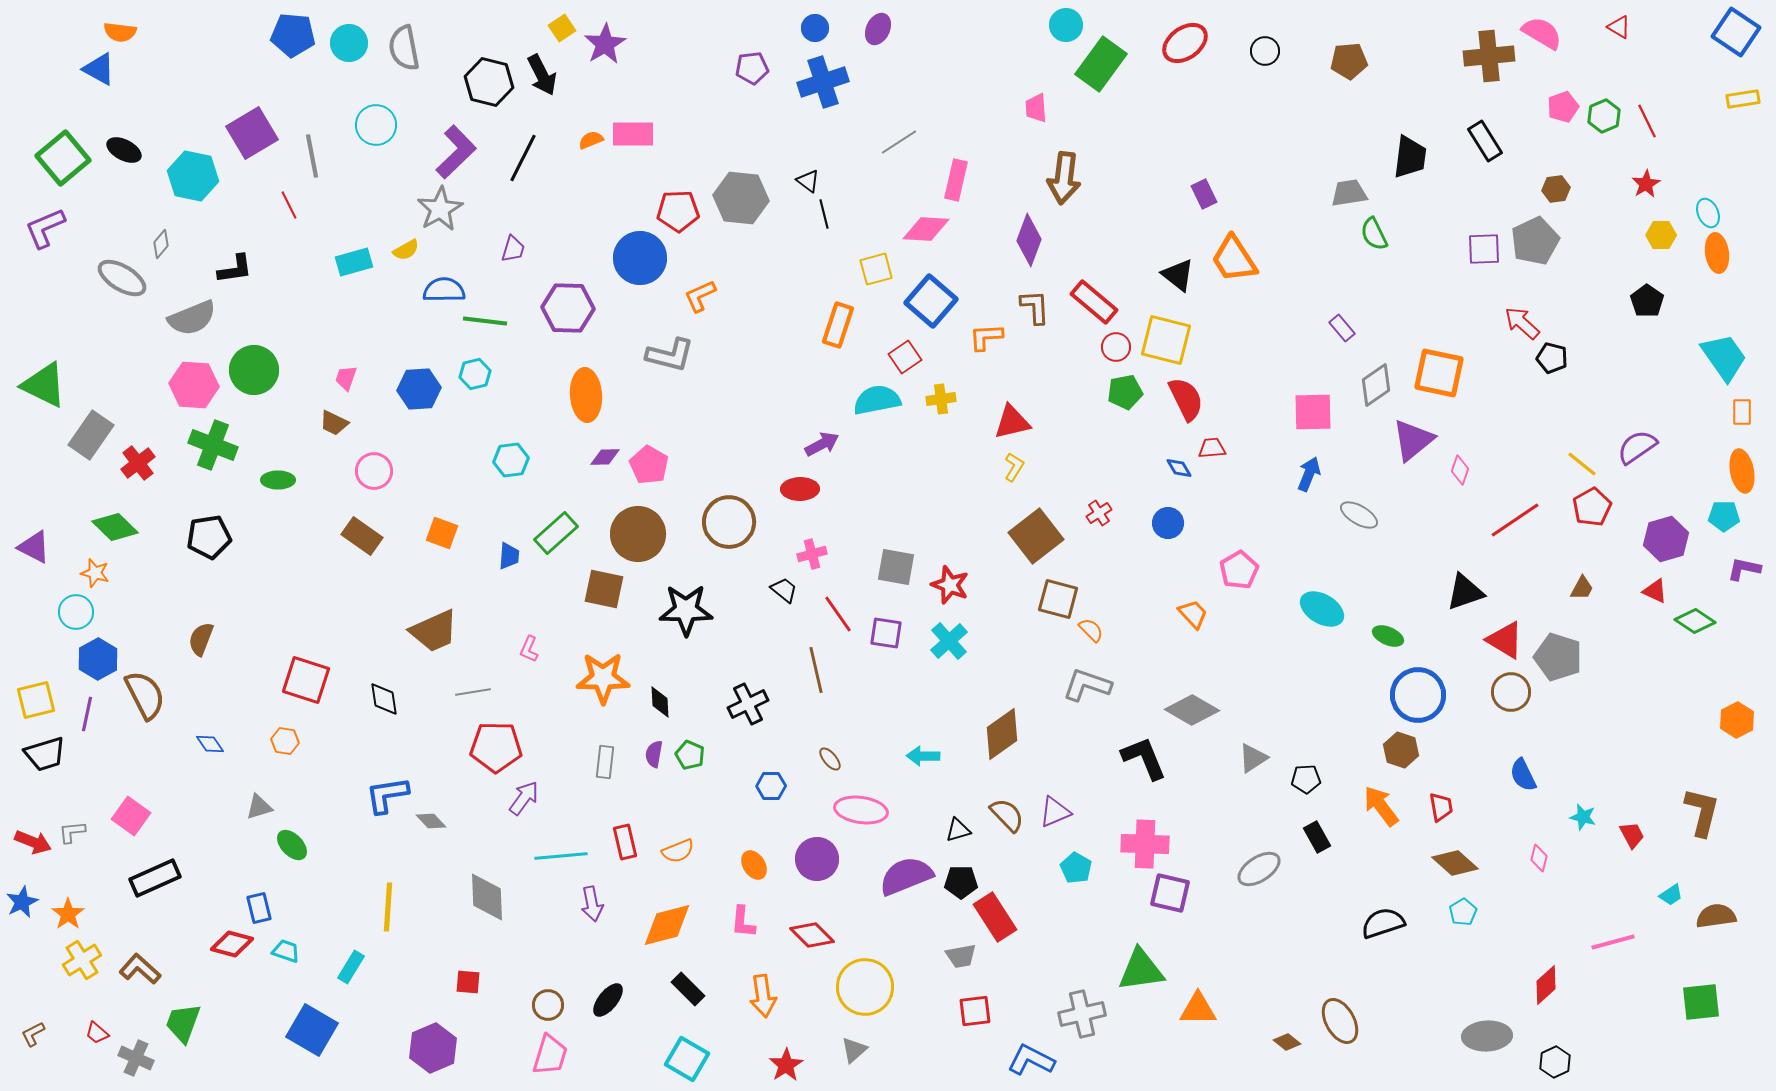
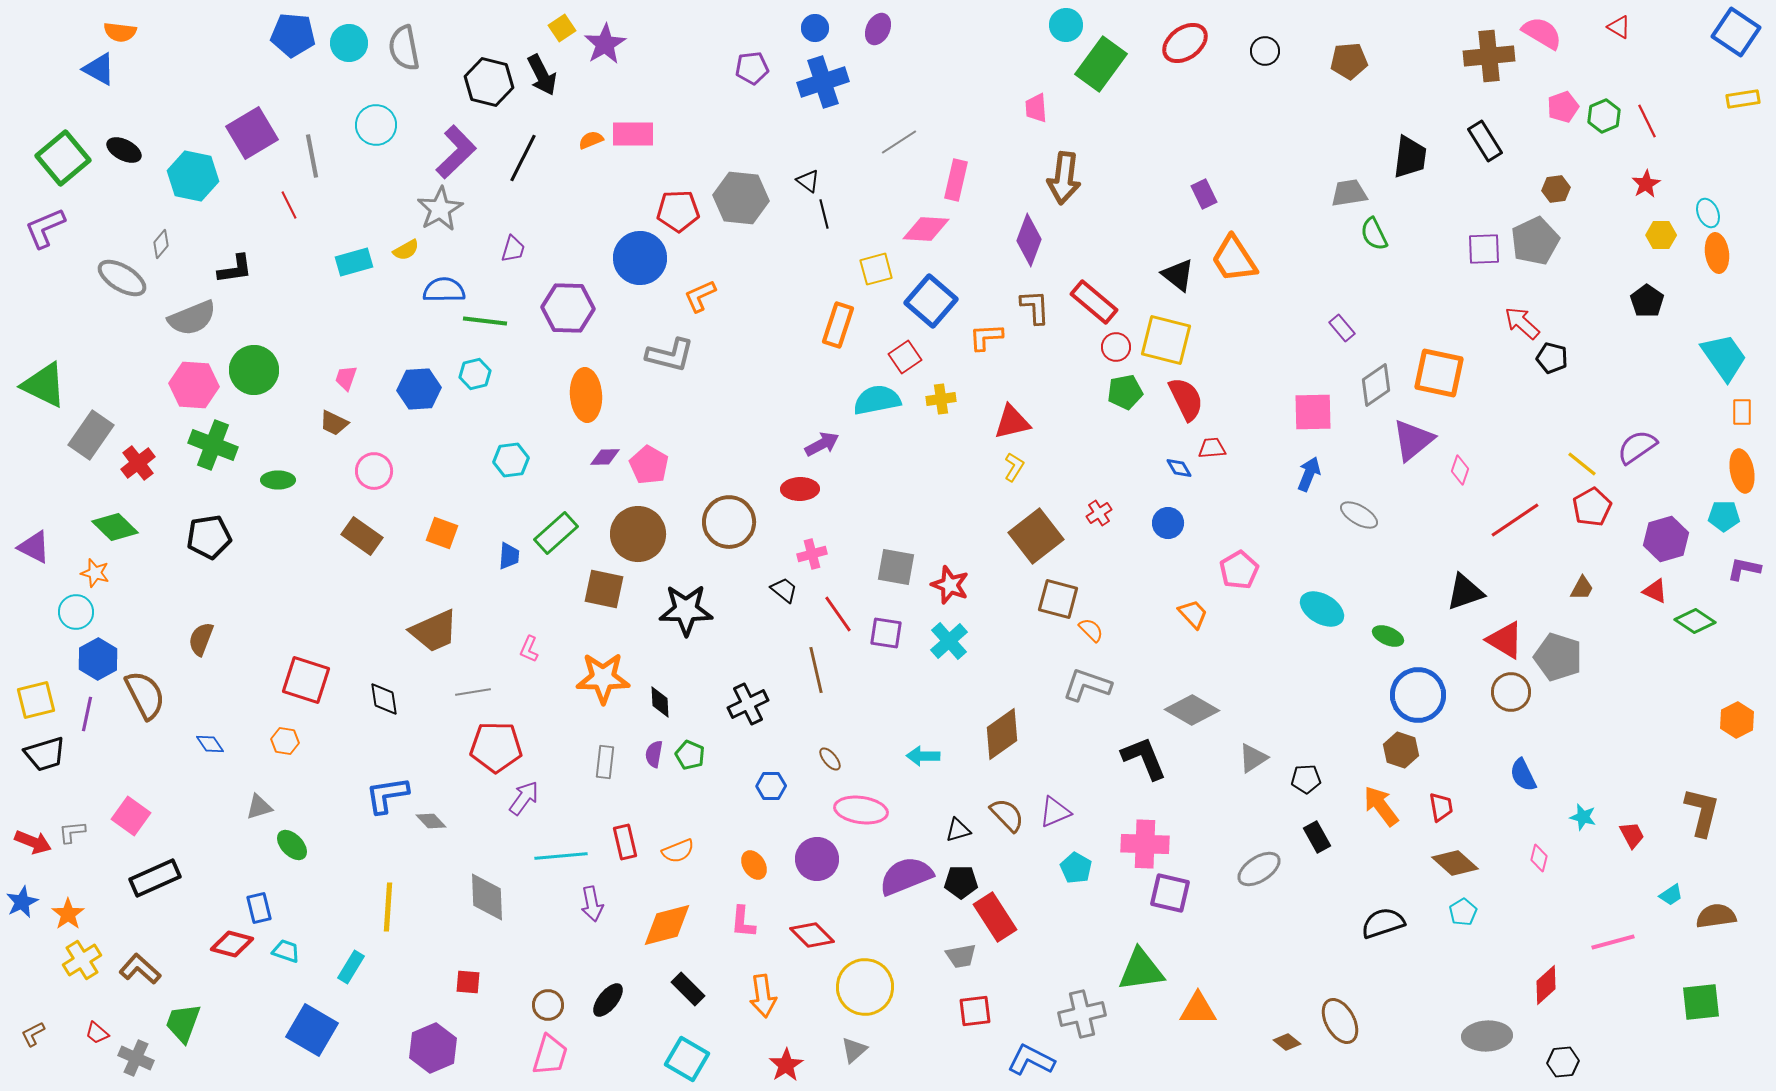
black hexagon at (1555, 1062): moved 8 px right; rotated 20 degrees clockwise
